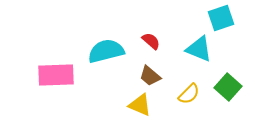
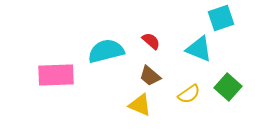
yellow semicircle: rotated 10 degrees clockwise
